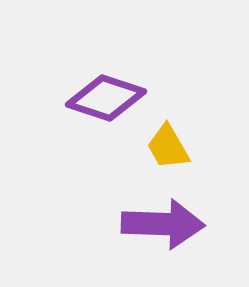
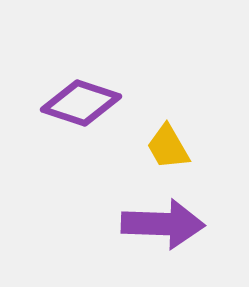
purple diamond: moved 25 px left, 5 px down
